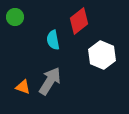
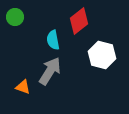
white hexagon: rotated 8 degrees counterclockwise
gray arrow: moved 10 px up
